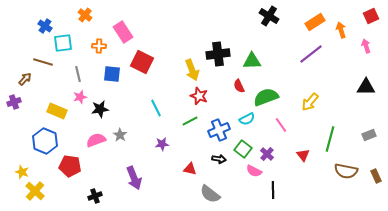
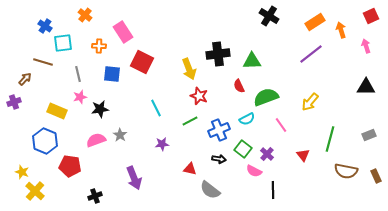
yellow arrow at (192, 70): moved 3 px left, 1 px up
gray semicircle at (210, 194): moved 4 px up
